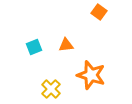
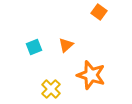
orange triangle: rotated 35 degrees counterclockwise
